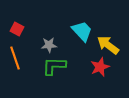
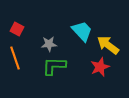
gray star: moved 1 px up
